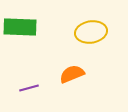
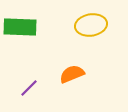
yellow ellipse: moved 7 px up
purple line: rotated 30 degrees counterclockwise
